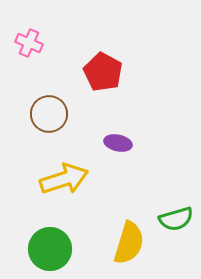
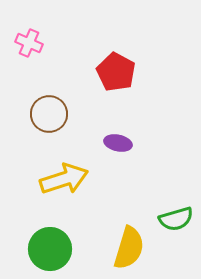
red pentagon: moved 13 px right
yellow semicircle: moved 5 px down
